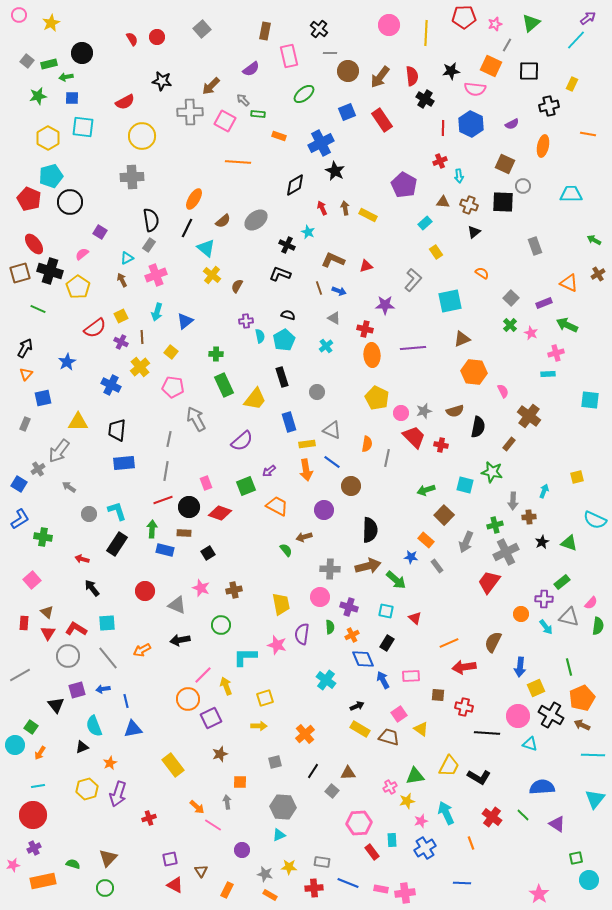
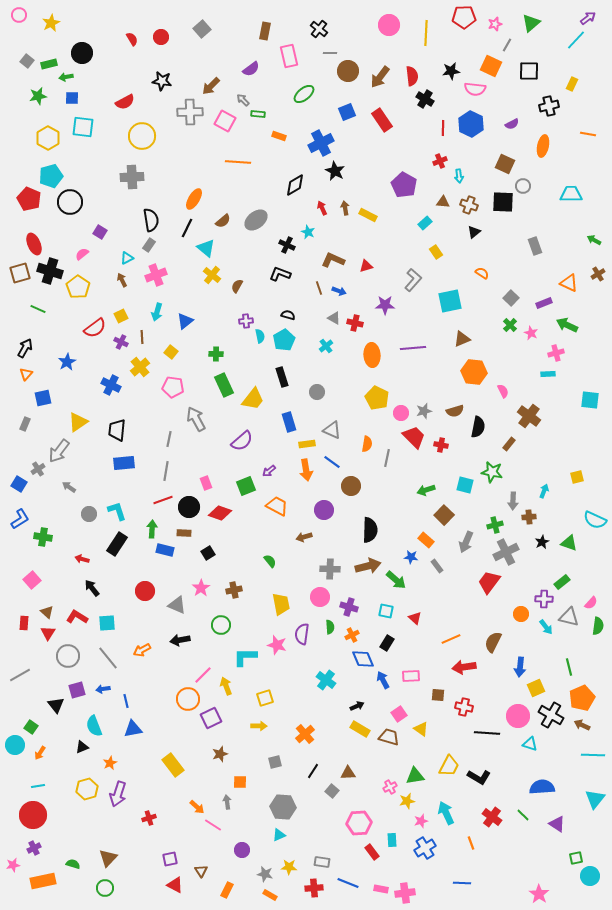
red circle at (157, 37): moved 4 px right
red ellipse at (34, 244): rotated 15 degrees clockwise
red cross at (365, 329): moved 10 px left, 6 px up
yellow trapezoid at (255, 399): moved 2 px left
yellow triangle at (78, 422): rotated 35 degrees counterclockwise
green semicircle at (286, 550): moved 16 px left, 11 px down
pink star at (201, 588): rotated 18 degrees clockwise
red L-shape at (76, 629): moved 1 px right, 12 px up
orange line at (449, 643): moved 2 px right, 4 px up
cyan circle at (589, 880): moved 1 px right, 4 px up
